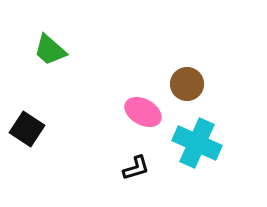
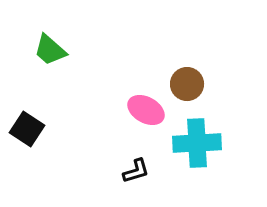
pink ellipse: moved 3 px right, 2 px up
cyan cross: rotated 27 degrees counterclockwise
black L-shape: moved 3 px down
